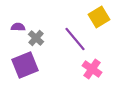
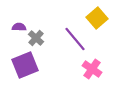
yellow square: moved 2 px left, 1 px down; rotated 10 degrees counterclockwise
purple semicircle: moved 1 px right
